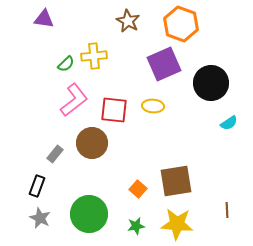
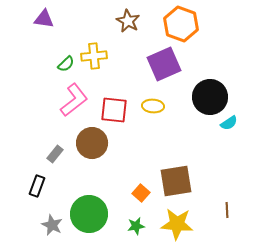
black circle: moved 1 px left, 14 px down
orange square: moved 3 px right, 4 px down
gray star: moved 12 px right, 7 px down
